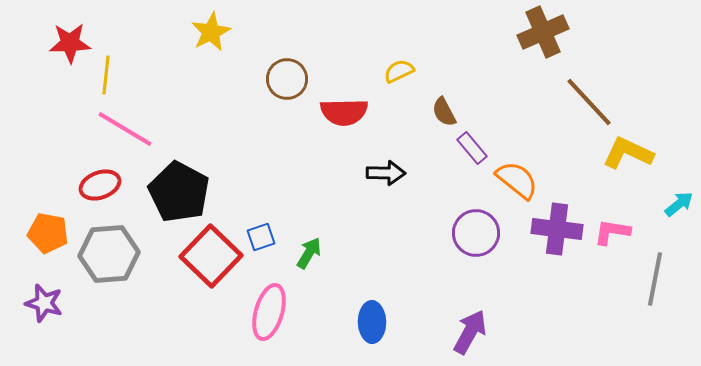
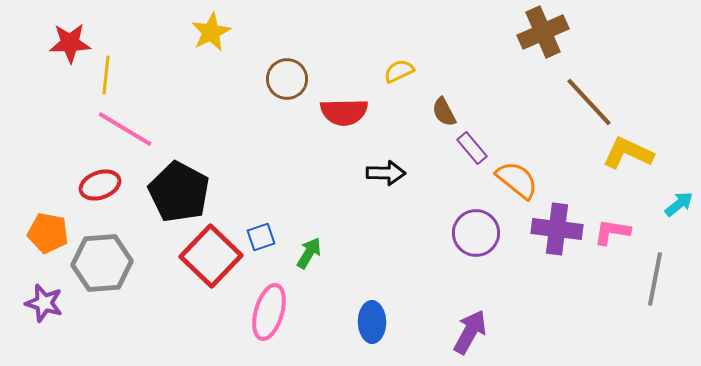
gray hexagon: moved 7 px left, 9 px down
